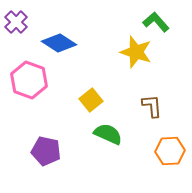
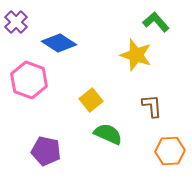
yellow star: moved 3 px down
